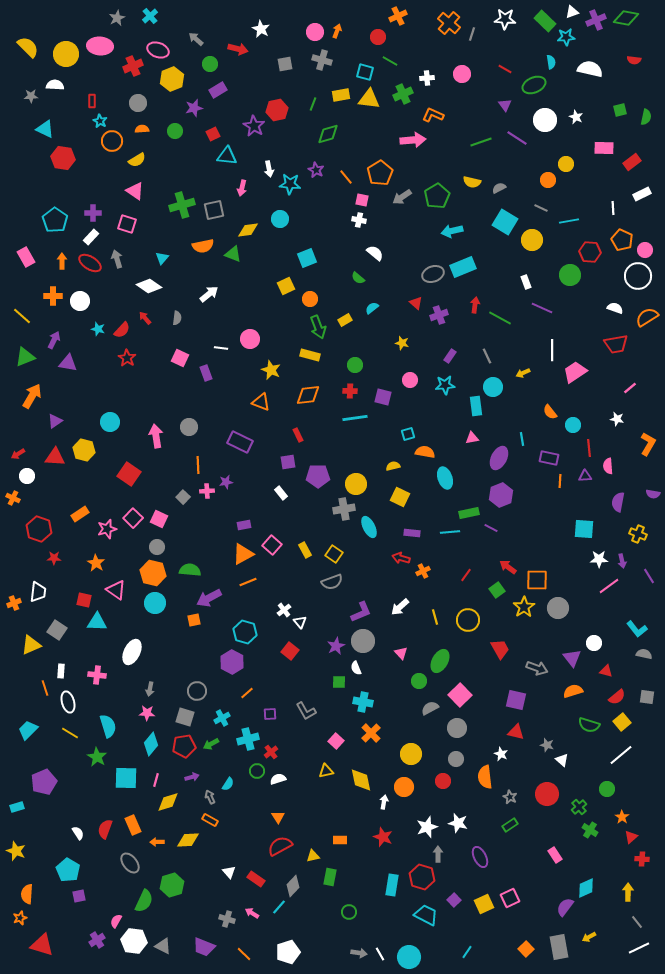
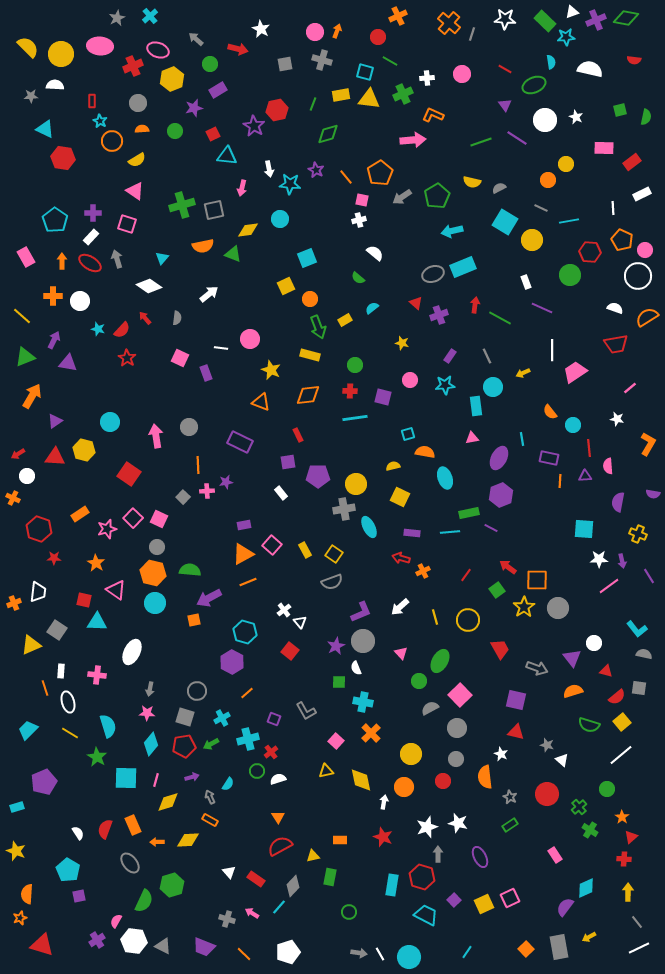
yellow circle at (66, 54): moved 5 px left
white cross at (359, 220): rotated 24 degrees counterclockwise
gray square at (647, 697): moved 8 px left, 9 px up
purple square at (270, 714): moved 4 px right, 5 px down; rotated 24 degrees clockwise
red cross at (642, 859): moved 18 px left
